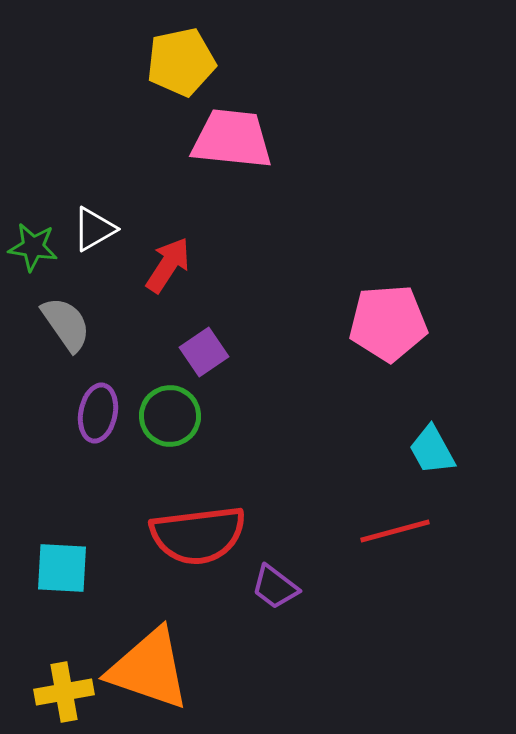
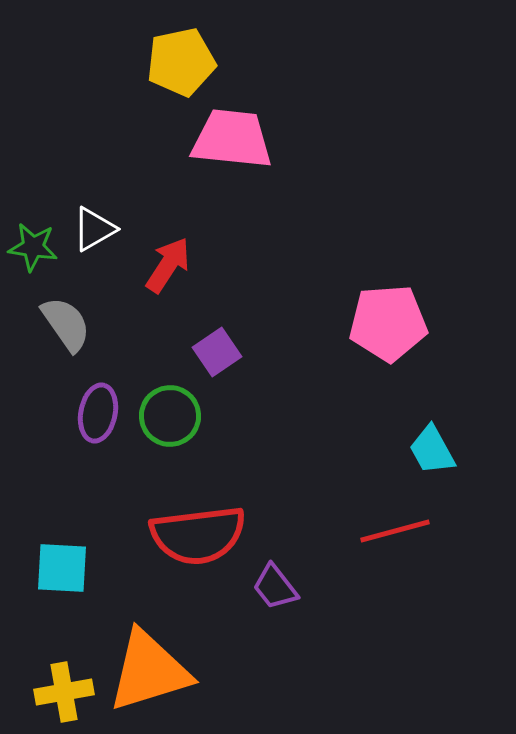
purple square: moved 13 px right
purple trapezoid: rotated 15 degrees clockwise
orange triangle: moved 2 px down; rotated 36 degrees counterclockwise
